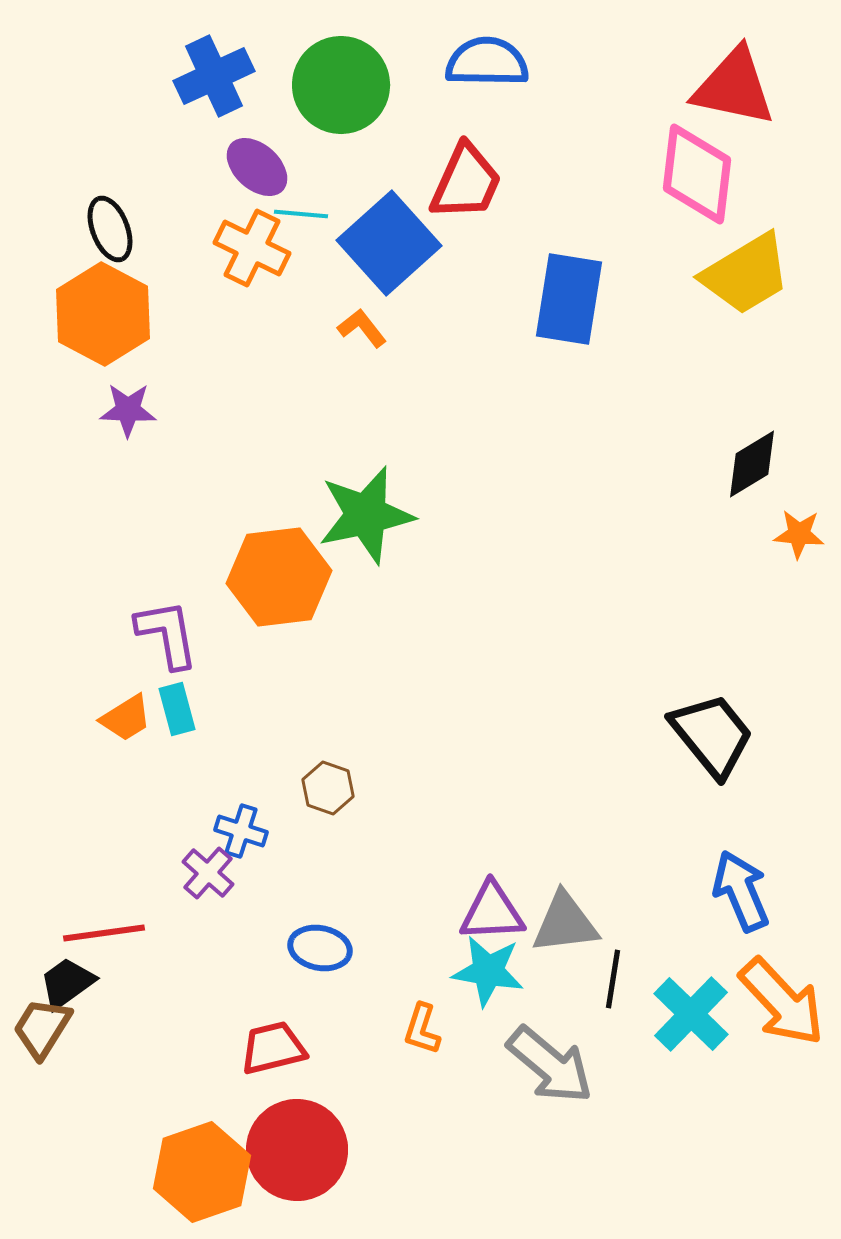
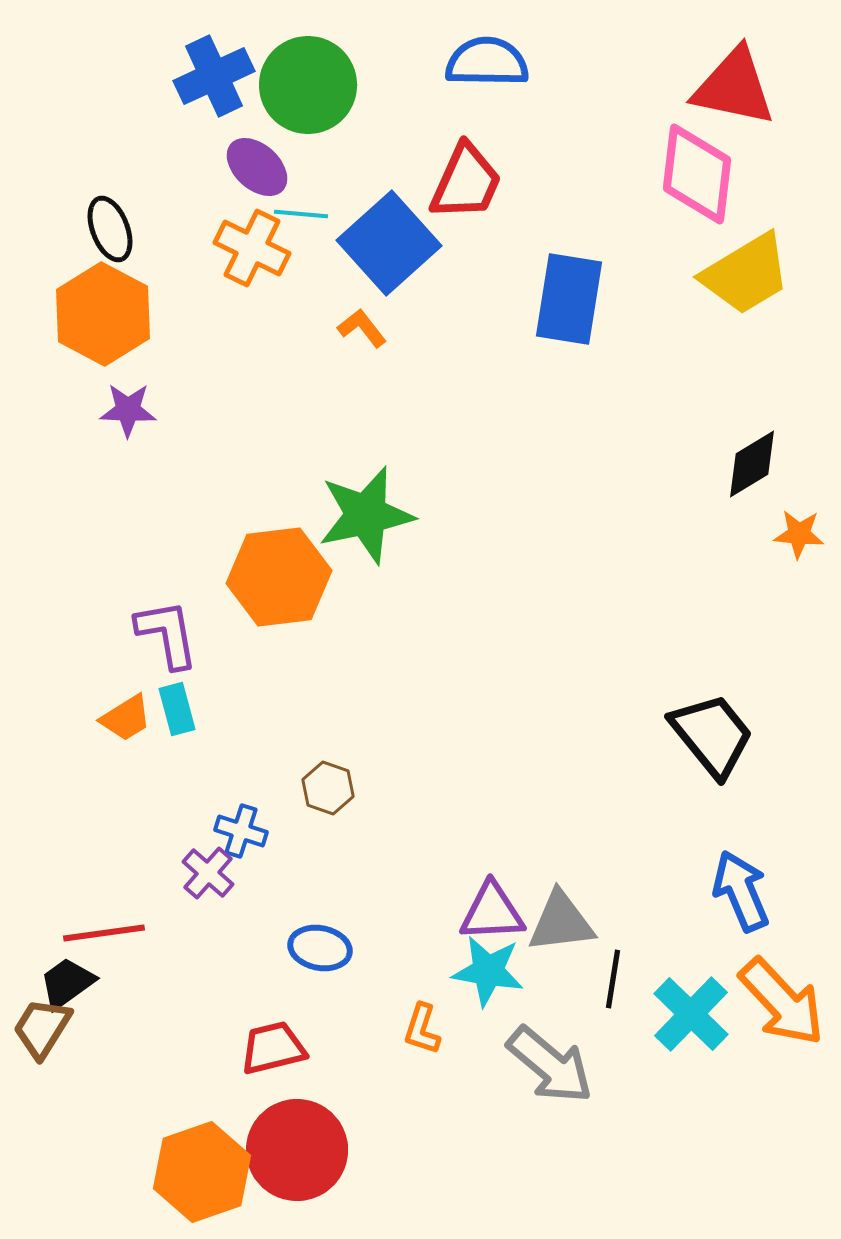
green circle at (341, 85): moved 33 px left
gray triangle at (565, 923): moved 4 px left, 1 px up
